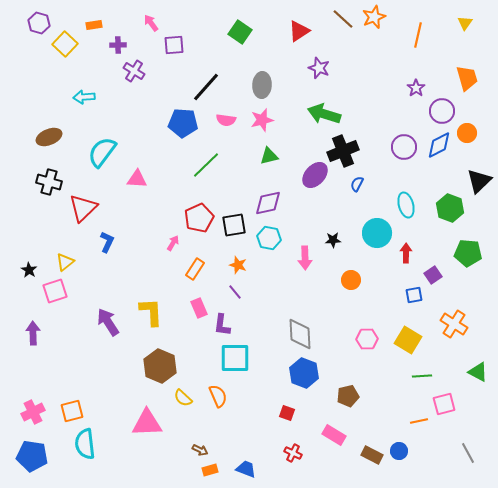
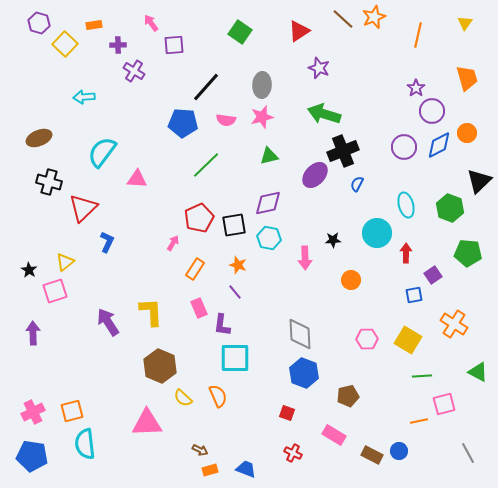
purple circle at (442, 111): moved 10 px left
pink star at (262, 120): moved 3 px up
brown ellipse at (49, 137): moved 10 px left, 1 px down
